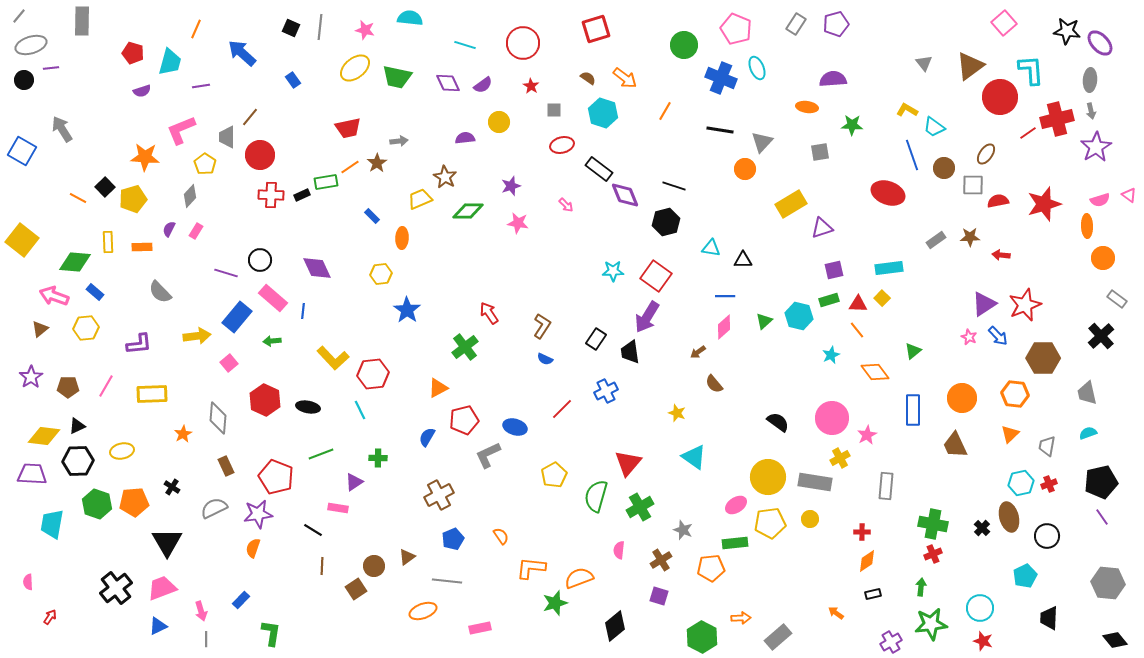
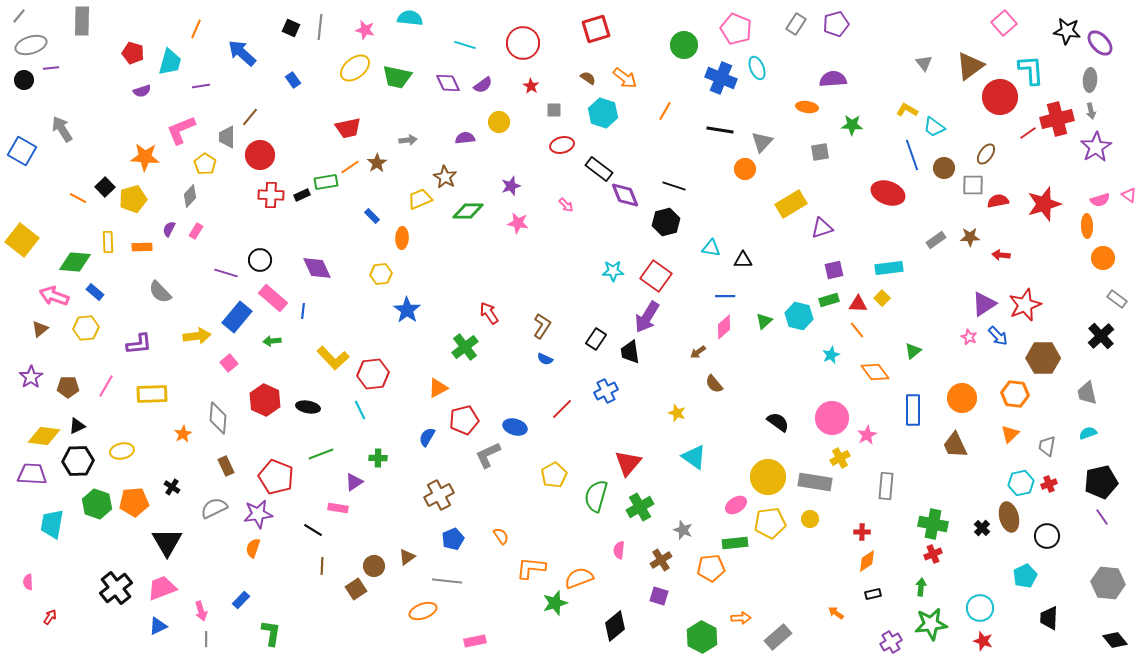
gray arrow at (399, 141): moved 9 px right, 1 px up
pink rectangle at (480, 628): moved 5 px left, 13 px down
